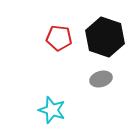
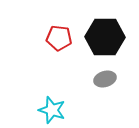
black hexagon: rotated 18 degrees counterclockwise
gray ellipse: moved 4 px right
